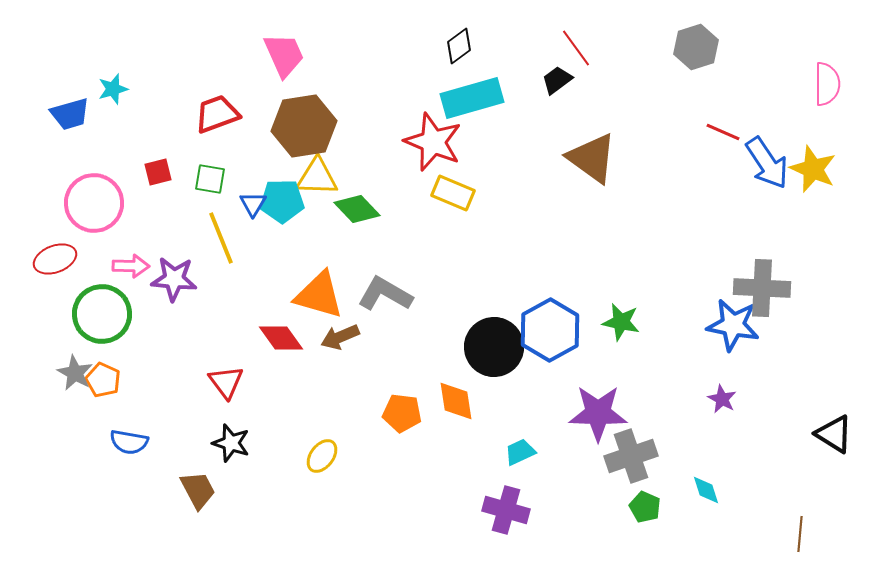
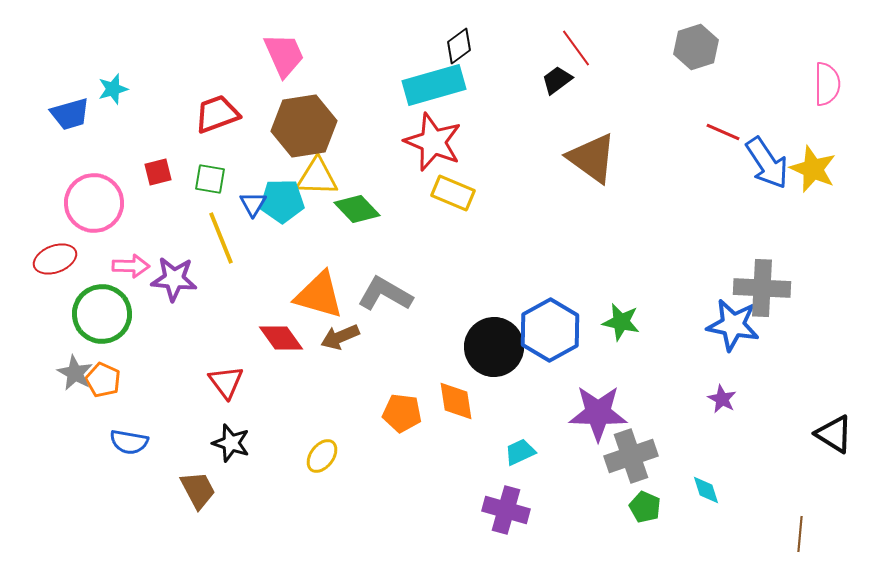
cyan rectangle at (472, 98): moved 38 px left, 13 px up
